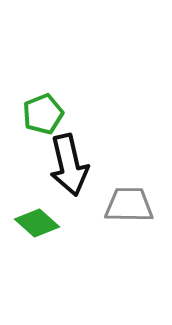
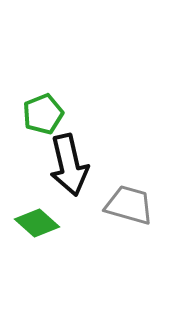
gray trapezoid: rotated 15 degrees clockwise
